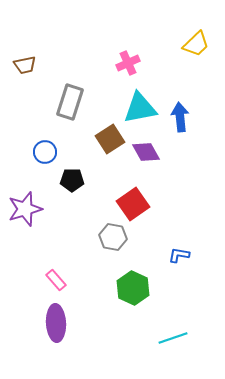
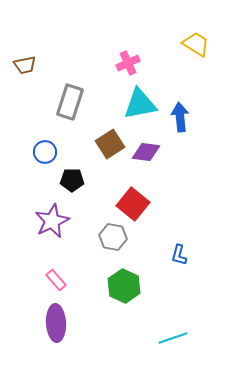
yellow trapezoid: rotated 104 degrees counterclockwise
cyan triangle: moved 4 px up
brown square: moved 5 px down
purple diamond: rotated 52 degrees counterclockwise
red square: rotated 16 degrees counterclockwise
purple star: moved 27 px right, 12 px down; rotated 8 degrees counterclockwise
blue L-shape: rotated 85 degrees counterclockwise
green hexagon: moved 9 px left, 2 px up
